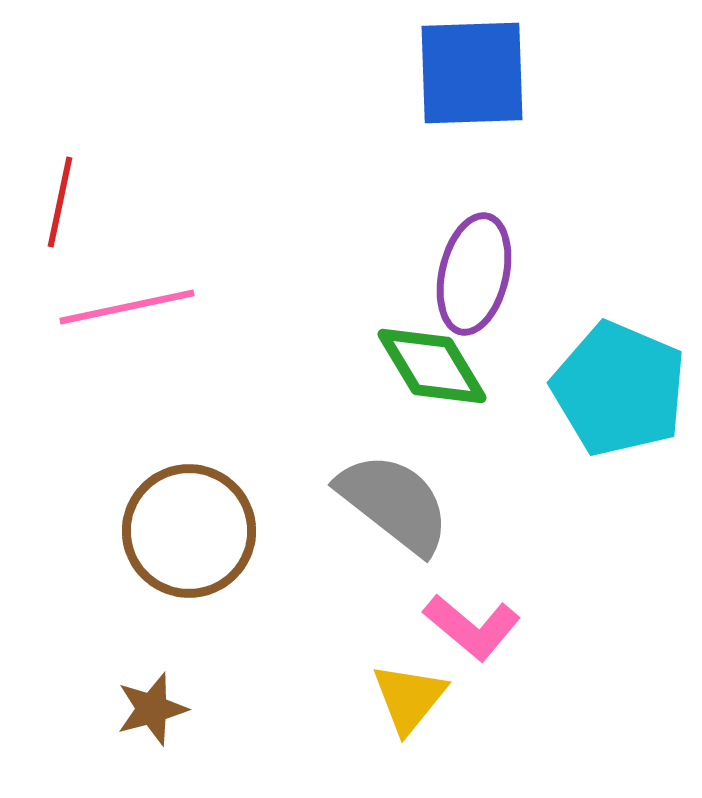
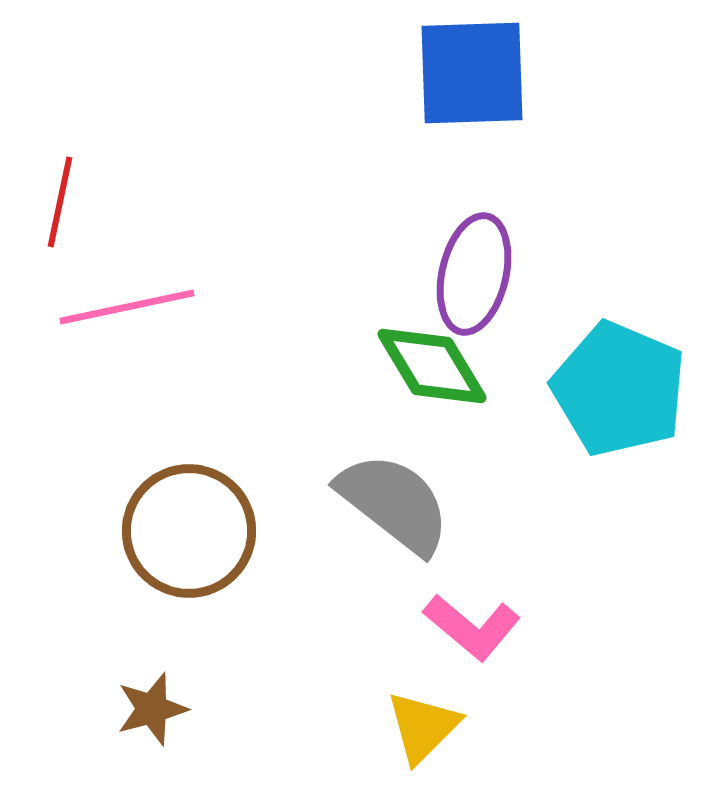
yellow triangle: moved 14 px right, 29 px down; rotated 6 degrees clockwise
